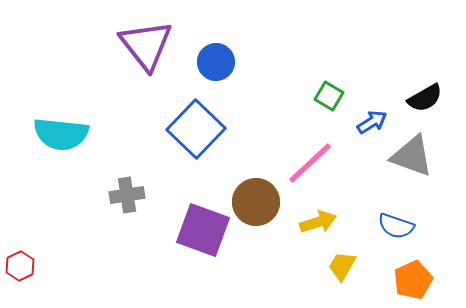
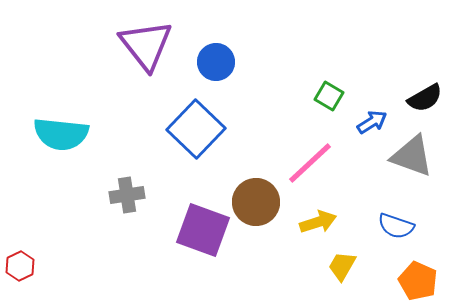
orange pentagon: moved 5 px right, 1 px down; rotated 24 degrees counterclockwise
